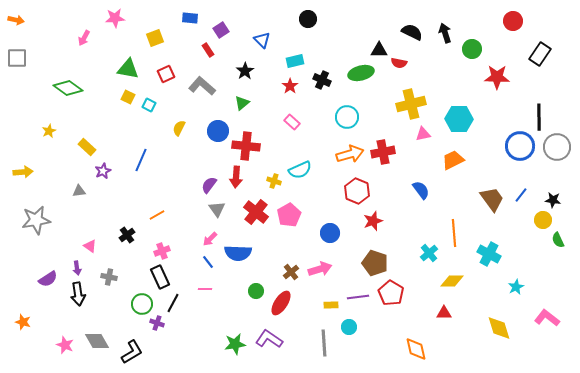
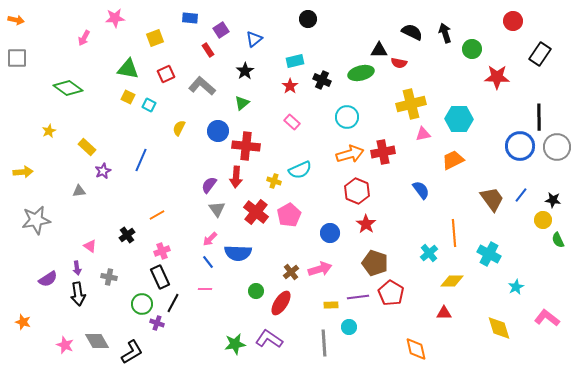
blue triangle at (262, 40): moved 8 px left, 1 px up; rotated 36 degrees clockwise
red star at (373, 221): moved 7 px left, 3 px down; rotated 18 degrees counterclockwise
